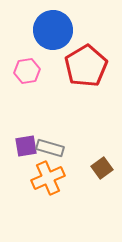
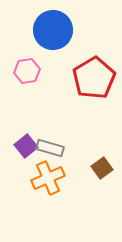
red pentagon: moved 8 px right, 12 px down
purple square: rotated 30 degrees counterclockwise
